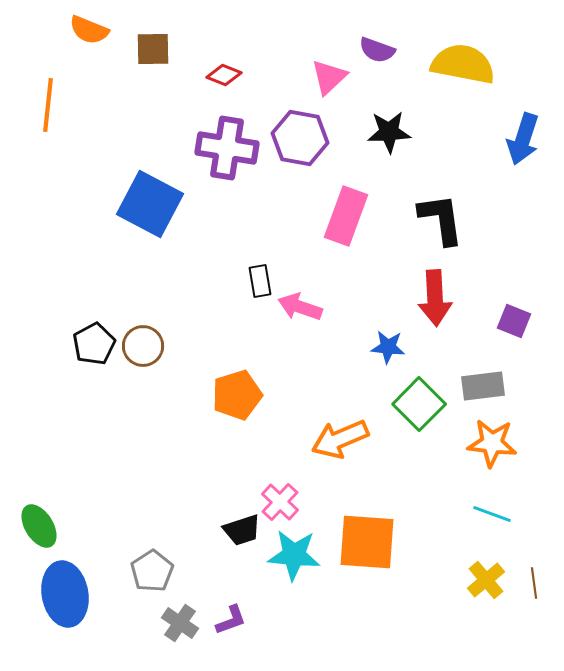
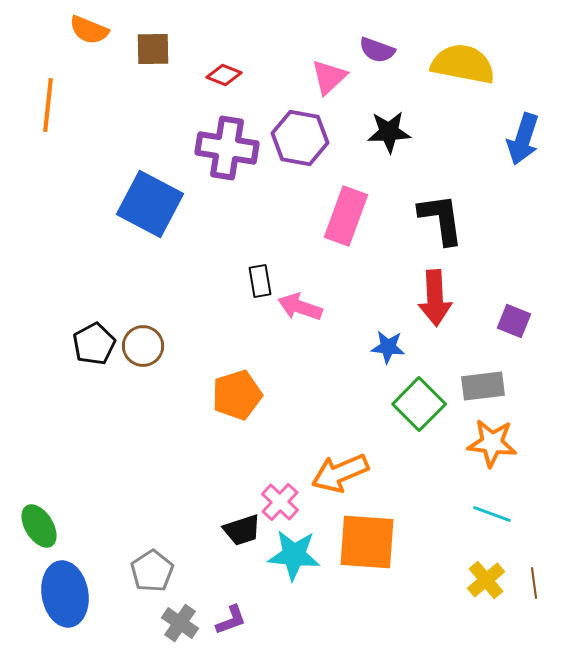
orange arrow: moved 34 px down
